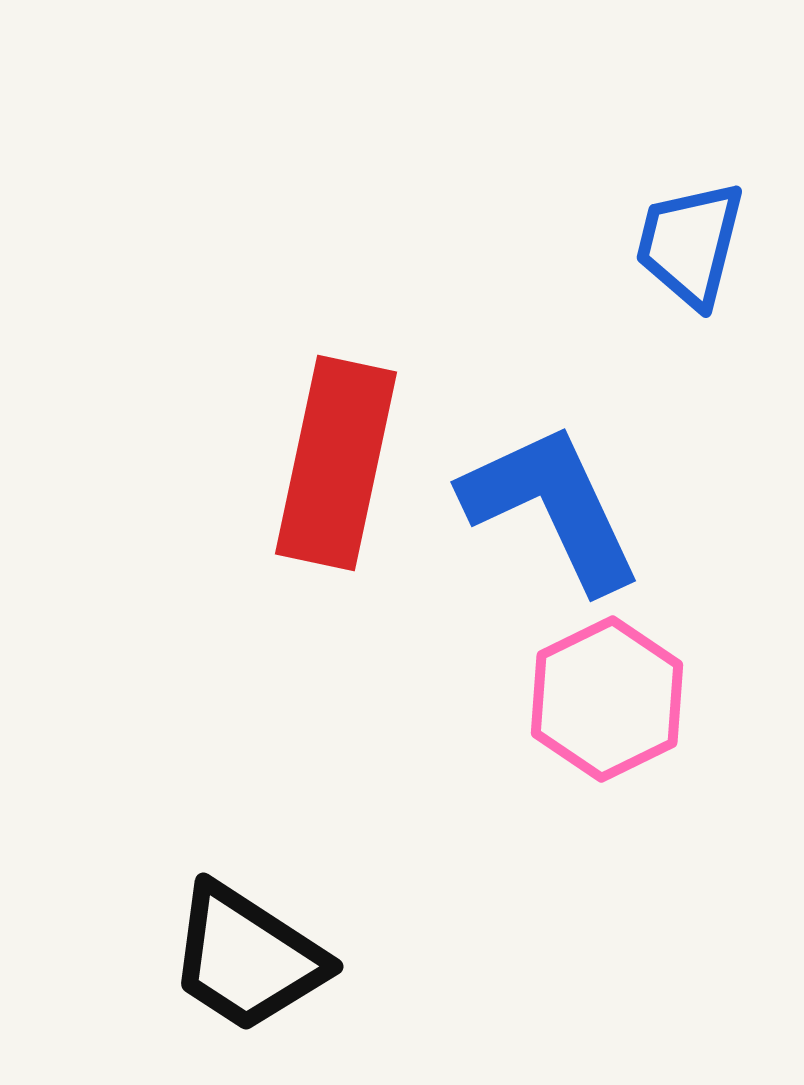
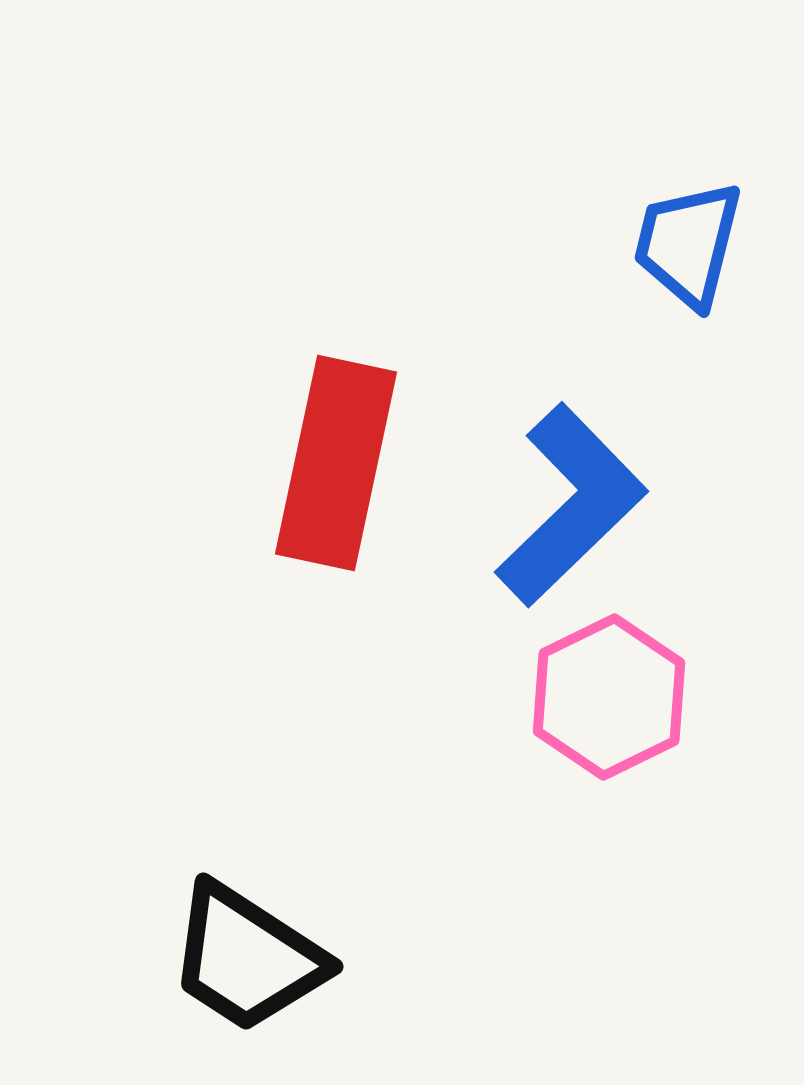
blue trapezoid: moved 2 px left
blue L-shape: moved 19 px right, 2 px up; rotated 71 degrees clockwise
pink hexagon: moved 2 px right, 2 px up
